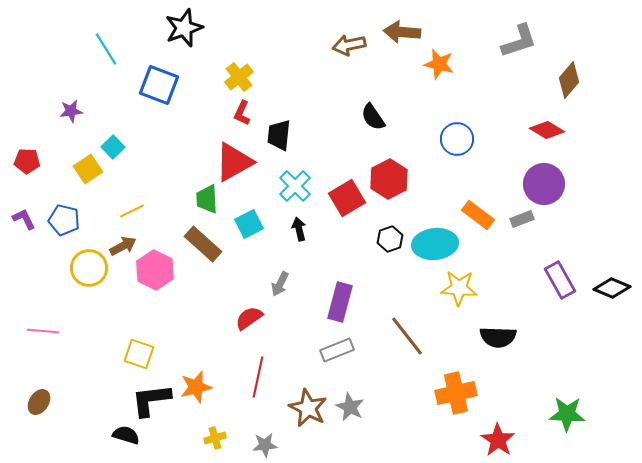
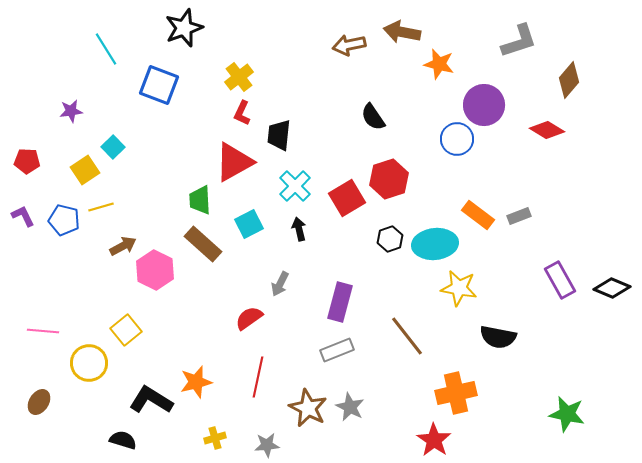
brown arrow at (402, 32): rotated 6 degrees clockwise
yellow square at (88, 169): moved 3 px left, 1 px down
red hexagon at (389, 179): rotated 9 degrees clockwise
purple circle at (544, 184): moved 60 px left, 79 px up
green trapezoid at (207, 199): moved 7 px left, 1 px down
yellow line at (132, 211): moved 31 px left, 4 px up; rotated 10 degrees clockwise
purple L-shape at (24, 219): moved 1 px left, 3 px up
gray rectangle at (522, 219): moved 3 px left, 3 px up
yellow circle at (89, 268): moved 95 px down
yellow star at (459, 288): rotated 6 degrees clockwise
black semicircle at (498, 337): rotated 9 degrees clockwise
yellow square at (139, 354): moved 13 px left, 24 px up; rotated 32 degrees clockwise
orange star at (196, 387): moved 5 px up
black L-shape at (151, 400): rotated 39 degrees clockwise
green star at (567, 414): rotated 9 degrees clockwise
black semicircle at (126, 435): moved 3 px left, 5 px down
red star at (498, 440): moved 64 px left
gray star at (265, 445): moved 2 px right
